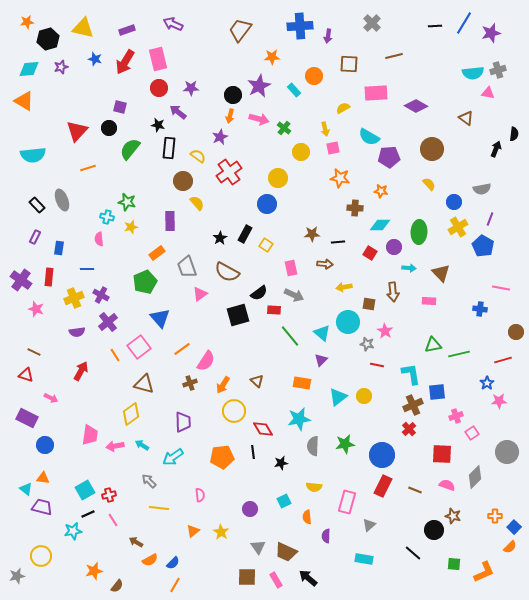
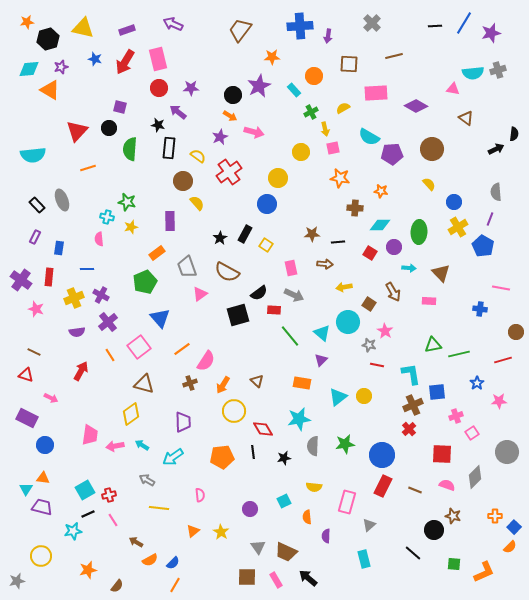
pink triangle at (488, 93): moved 35 px left, 4 px up
orange triangle at (24, 101): moved 26 px right, 11 px up
orange arrow at (230, 116): rotated 72 degrees counterclockwise
pink arrow at (259, 119): moved 5 px left, 13 px down
green cross at (284, 128): moved 27 px right, 16 px up; rotated 24 degrees clockwise
green semicircle at (130, 149): rotated 35 degrees counterclockwise
black arrow at (496, 149): rotated 42 degrees clockwise
purple pentagon at (389, 157): moved 3 px right, 3 px up
gray semicircle at (482, 189): moved 14 px right, 3 px down; rotated 96 degrees clockwise
brown arrow at (393, 292): rotated 24 degrees counterclockwise
brown square at (369, 304): rotated 24 degrees clockwise
gray star at (367, 344): moved 2 px right, 1 px down
orange line at (115, 355): moved 5 px left
blue star at (487, 383): moved 10 px left
black star at (281, 463): moved 3 px right, 5 px up
gray arrow at (149, 481): moved 2 px left, 1 px up; rotated 14 degrees counterclockwise
cyan triangle at (26, 489): rotated 24 degrees clockwise
cyan rectangle at (364, 559): rotated 66 degrees clockwise
orange star at (94, 571): moved 6 px left, 1 px up
gray star at (17, 576): moved 5 px down
